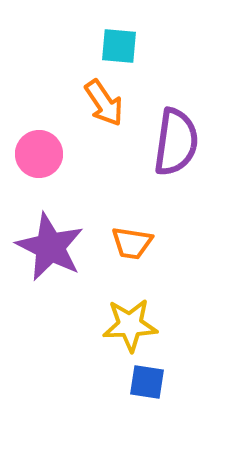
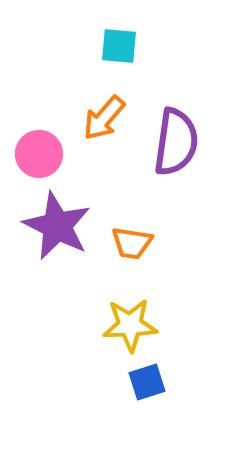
orange arrow: moved 15 px down; rotated 75 degrees clockwise
purple star: moved 7 px right, 21 px up
blue square: rotated 27 degrees counterclockwise
